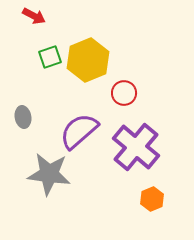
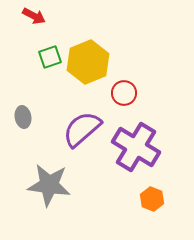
yellow hexagon: moved 2 px down
purple semicircle: moved 3 px right, 2 px up
purple cross: rotated 9 degrees counterclockwise
gray star: moved 11 px down
orange hexagon: rotated 15 degrees counterclockwise
